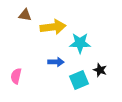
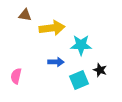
yellow arrow: moved 1 px left, 1 px down
cyan star: moved 1 px right, 2 px down
